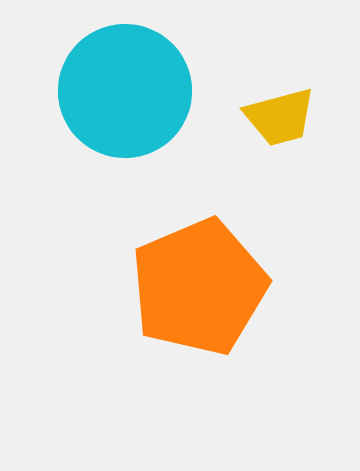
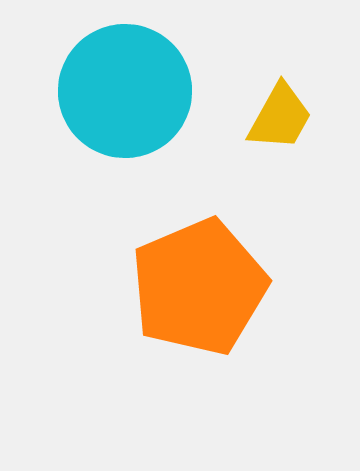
yellow trapezoid: rotated 46 degrees counterclockwise
